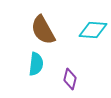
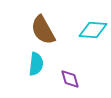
purple diamond: rotated 30 degrees counterclockwise
